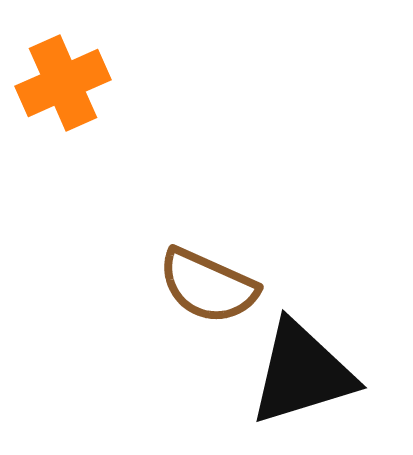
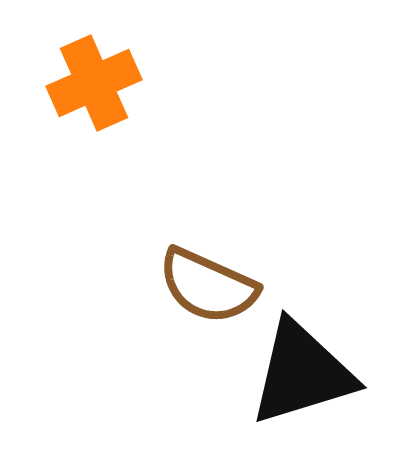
orange cross: moved 31 px right
